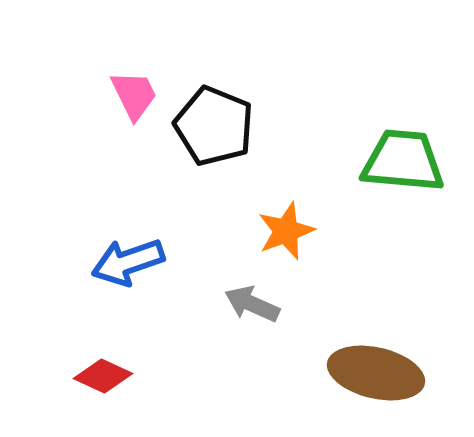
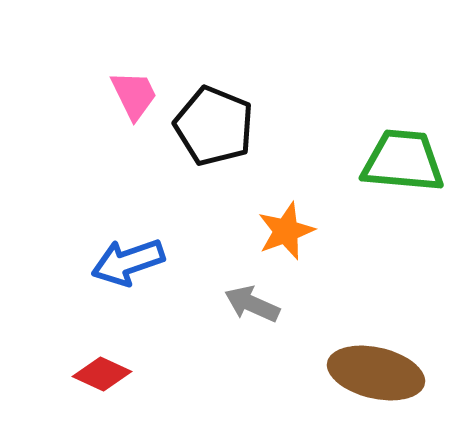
red diamond: moved 1 px left, 2 px up
